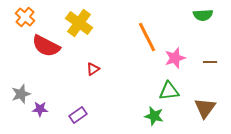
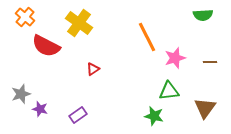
purple star: rotated 14 degrees clockwise
